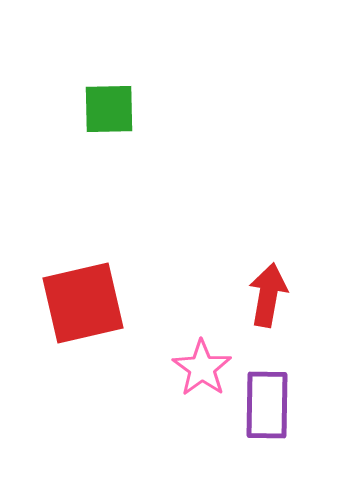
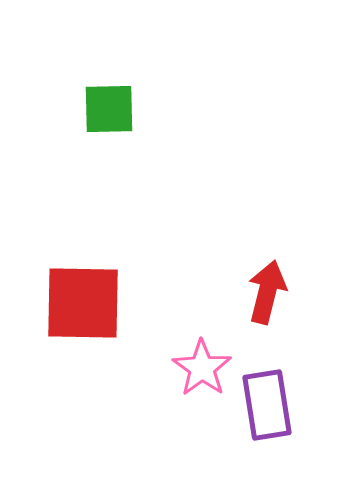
red arrow: moved 1 px left, 3 px up; rotated 4 degrees clockwise
red square: rotated 14 degrees clockwise
purple rectangle: rotated 10 degrees counterclockwise
